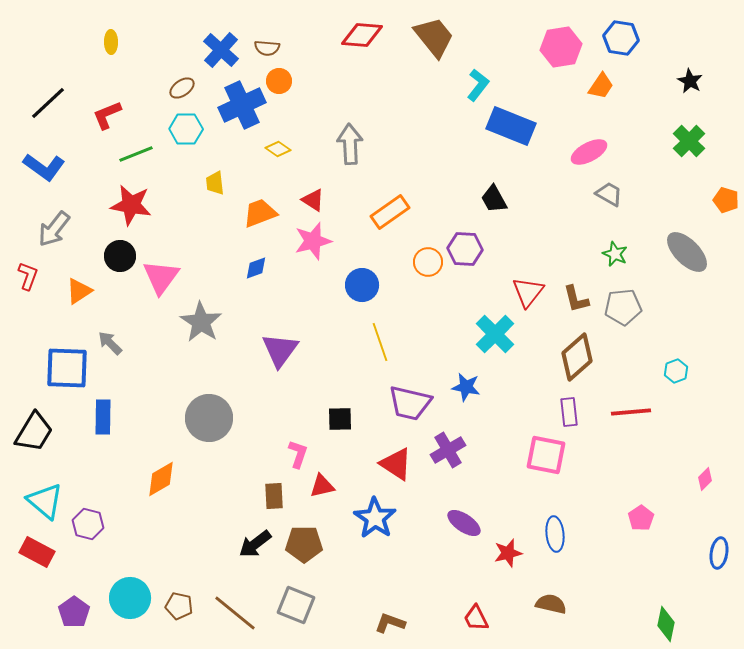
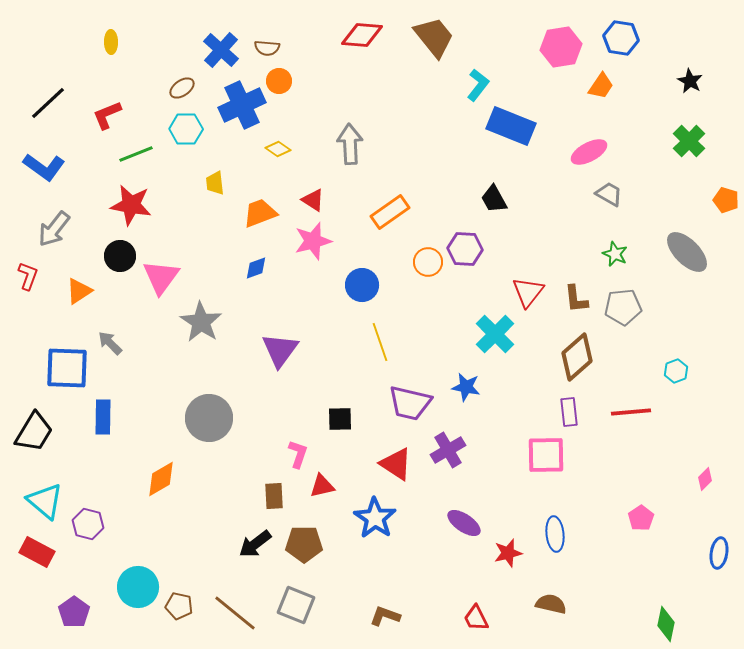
brown L-shape at (576, 299): rotated 8 degrees clockwise
pink square at (546, 455): rotated 12 degrees counterclockwise
cyan circle at (130, 598): moved 8 px right, 11 px up
brown L-shape at (390, 623): moved 5 px left, 7 px up
